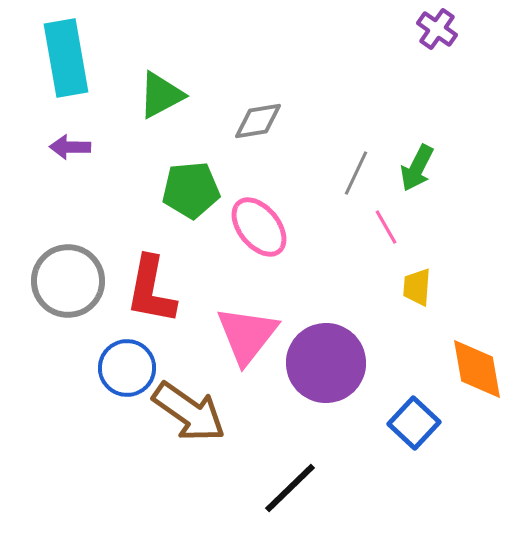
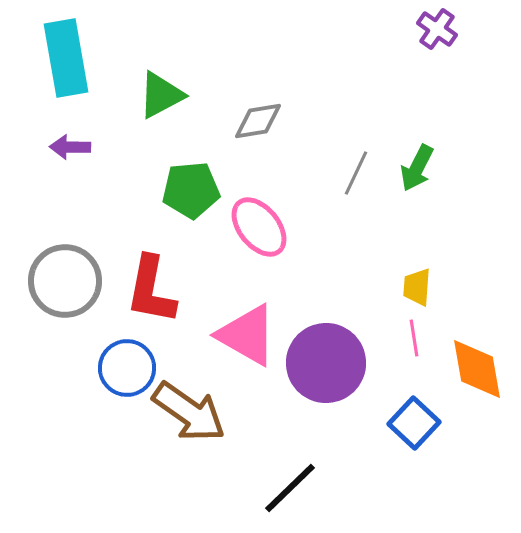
pink line: moved 28 px right, 111 px down; rotated 21 degrees clockwise
gray circle: moved 3 px left
pink triangle: rotated 38 degrees counterclockwise
